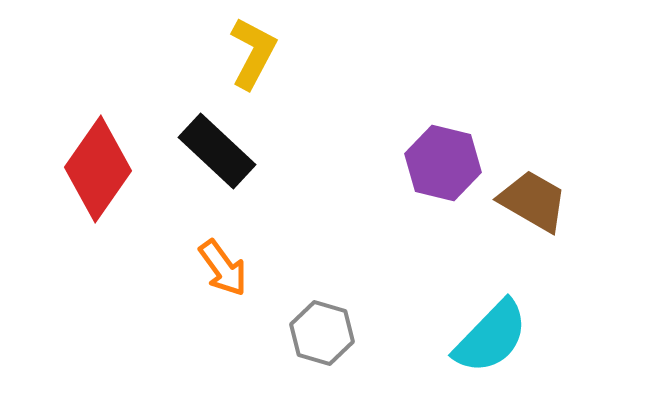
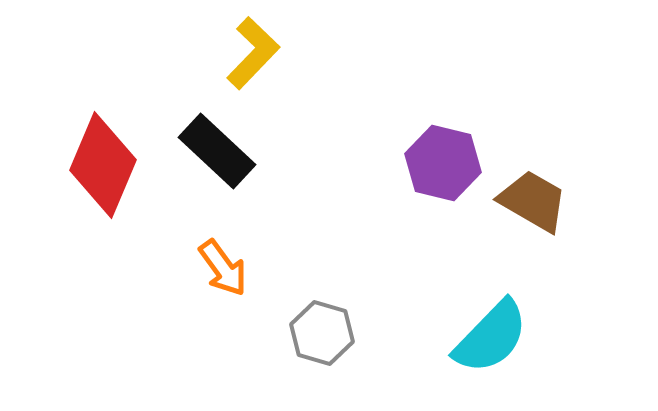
yellow L-shape: rotated 16 degrees clockwise
red diamond: moved 5 px right, 4 px up; rotated 12 degrees counterclockwise
